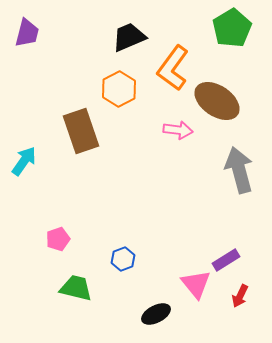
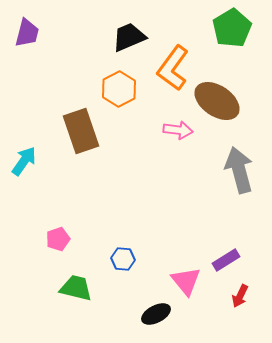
blue hexagon: rotated 25 degrees clockwise
pink triangle: moved 10 px left, 3 px up
